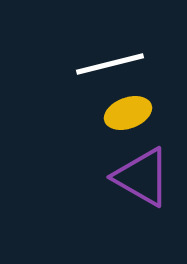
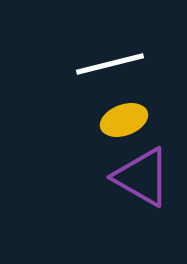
yellow ellipse: moved 4 px left, 7 px down
